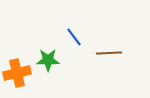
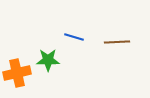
blue line: rotated 36 degrees counterclockwise
brown line: moved 8 px right, 11 px up
